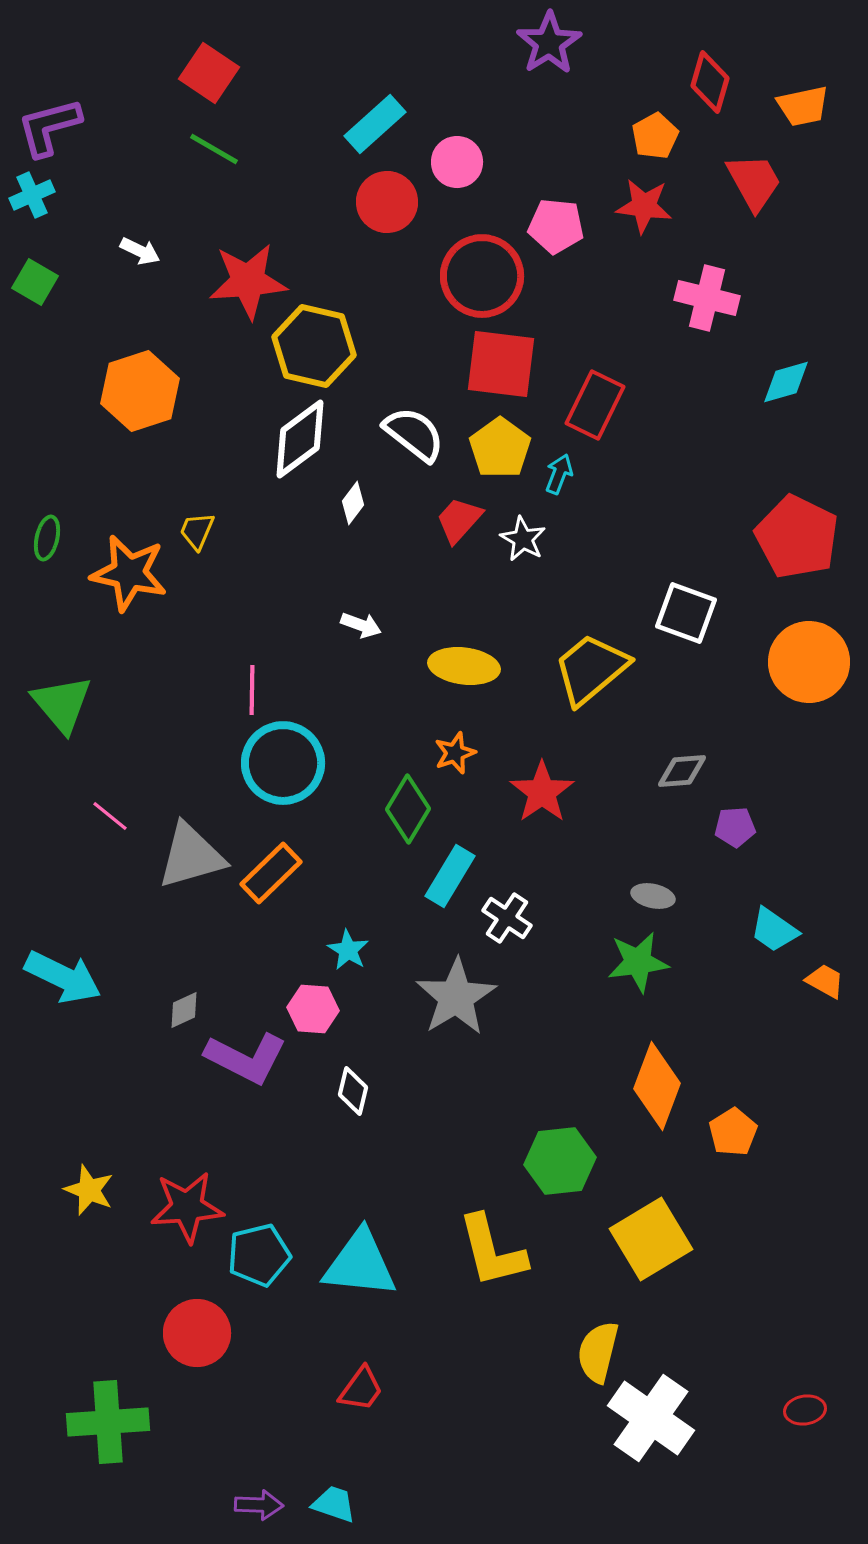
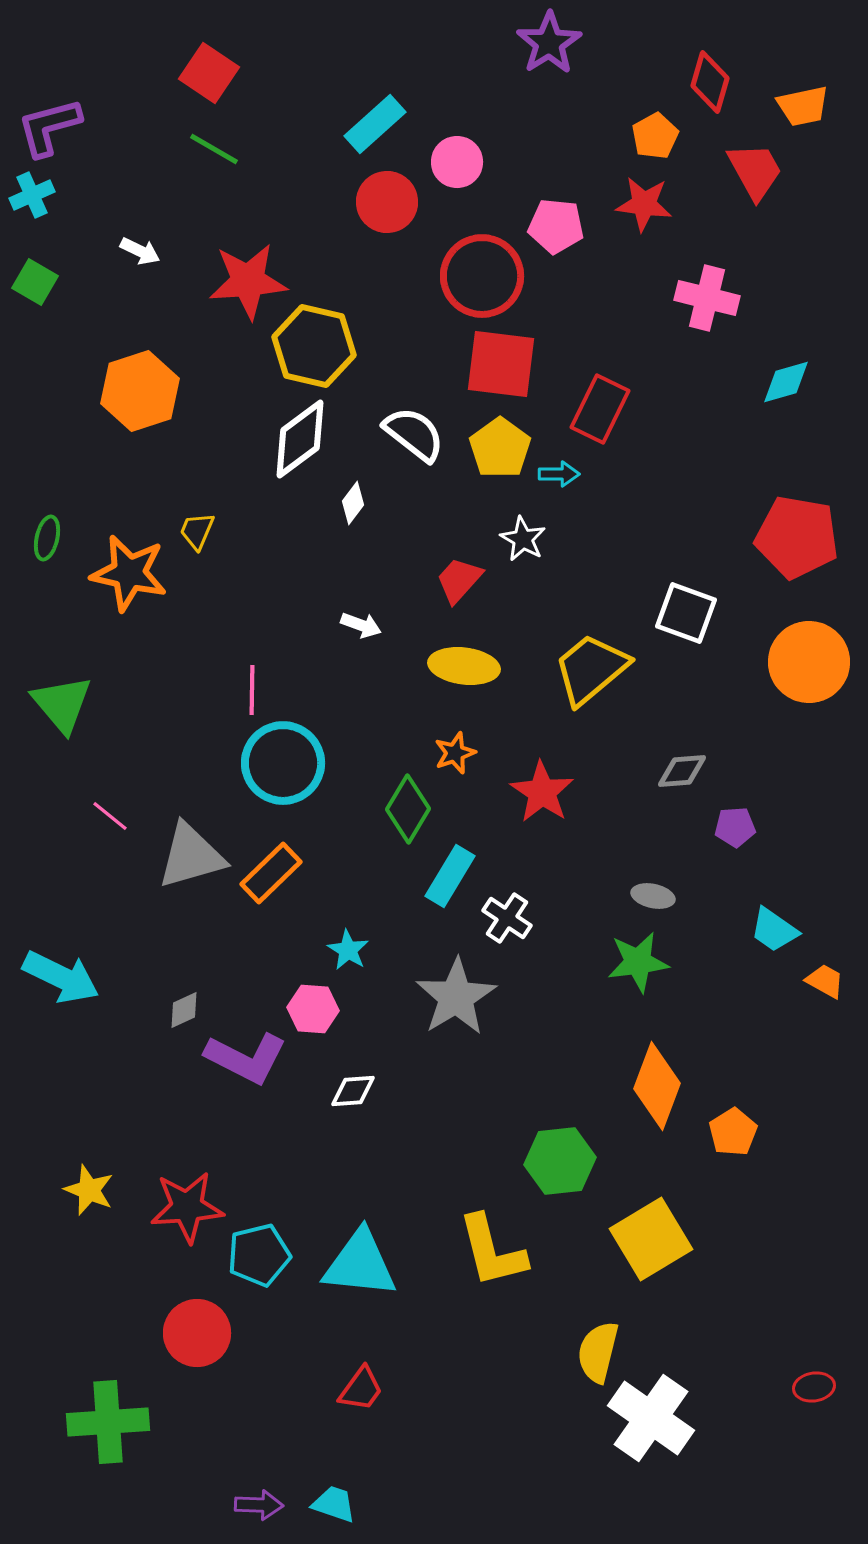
red trapezoid at (754, 182): moved 1 px right, 11 px up
red star at (644, 206): moved 2 px up
red rectangle at (595, 405): moved 5 px right, 4 px down
cyan arrow at (559, 474): rotated 69 degrees clockwise
red trapezoid at (459, 520): moved 60 px down
red pentagon at (797, 537): rotated 16 degrees counterclockwise
red star at (542, 792): rotated 4 degrees counterclockwise
cyan arrow at (63, 977): moved 2 px left
white diamond at (353, 1091): rotated 72 degrees clockwise
red ellipse at (805, 1410): moved 9 px right, 23 px up
